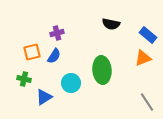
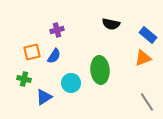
purple cross: moved 3 px up
green ellipse: moved 2 px left
